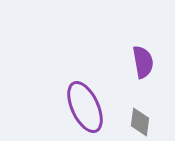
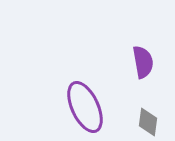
gray diamond: moved 8 px right
